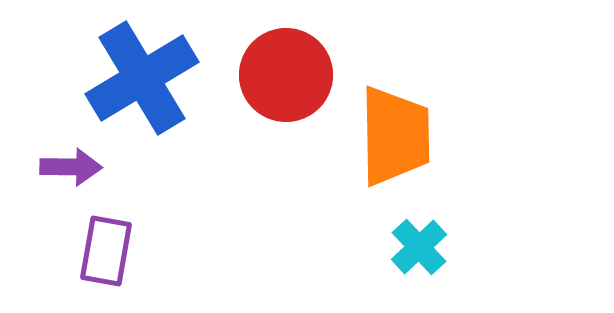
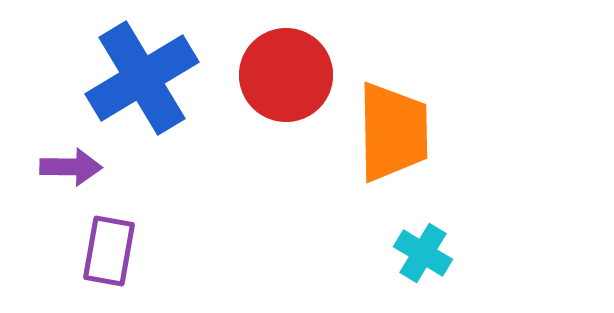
orange trapezoid: moved 2 px left, 4 px up
cyan cross: moved 4 px right, 6 px down; rotated 16 degrees counterclockwise
purple rectangle: moved 3 px right
